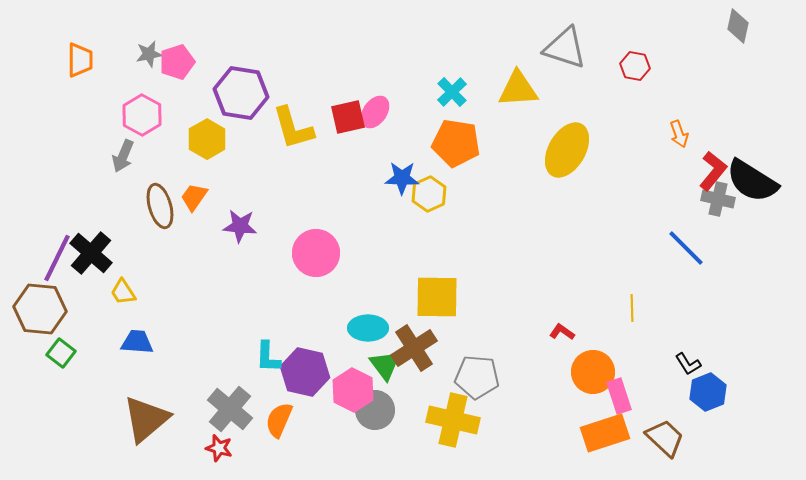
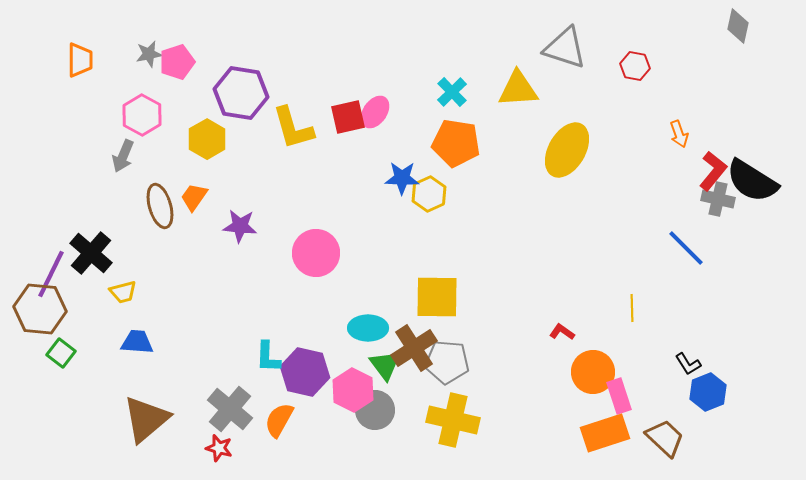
purple line at (57, 258): moved 6 px left, 16 px down
yellow trapezoid at (123, 292): rotated 72 degrees counterclockwise
gray pentagon at (477, 377): moved 30 px left, 15 px up
orange semicircle at (279, 420): rotated 6 degrees clockwise
